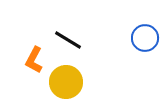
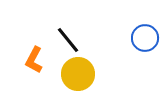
black line: rotated 20 degrees clockwise
yellow circle: moved 12 px right, 8 px up
